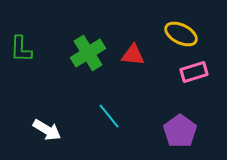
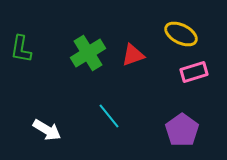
green L-shape: rotated 8 degrees clockwise
red triangle: rotated 25 degrees counterclockwise
purple pentagon: moved 2 px right, 1 px up
